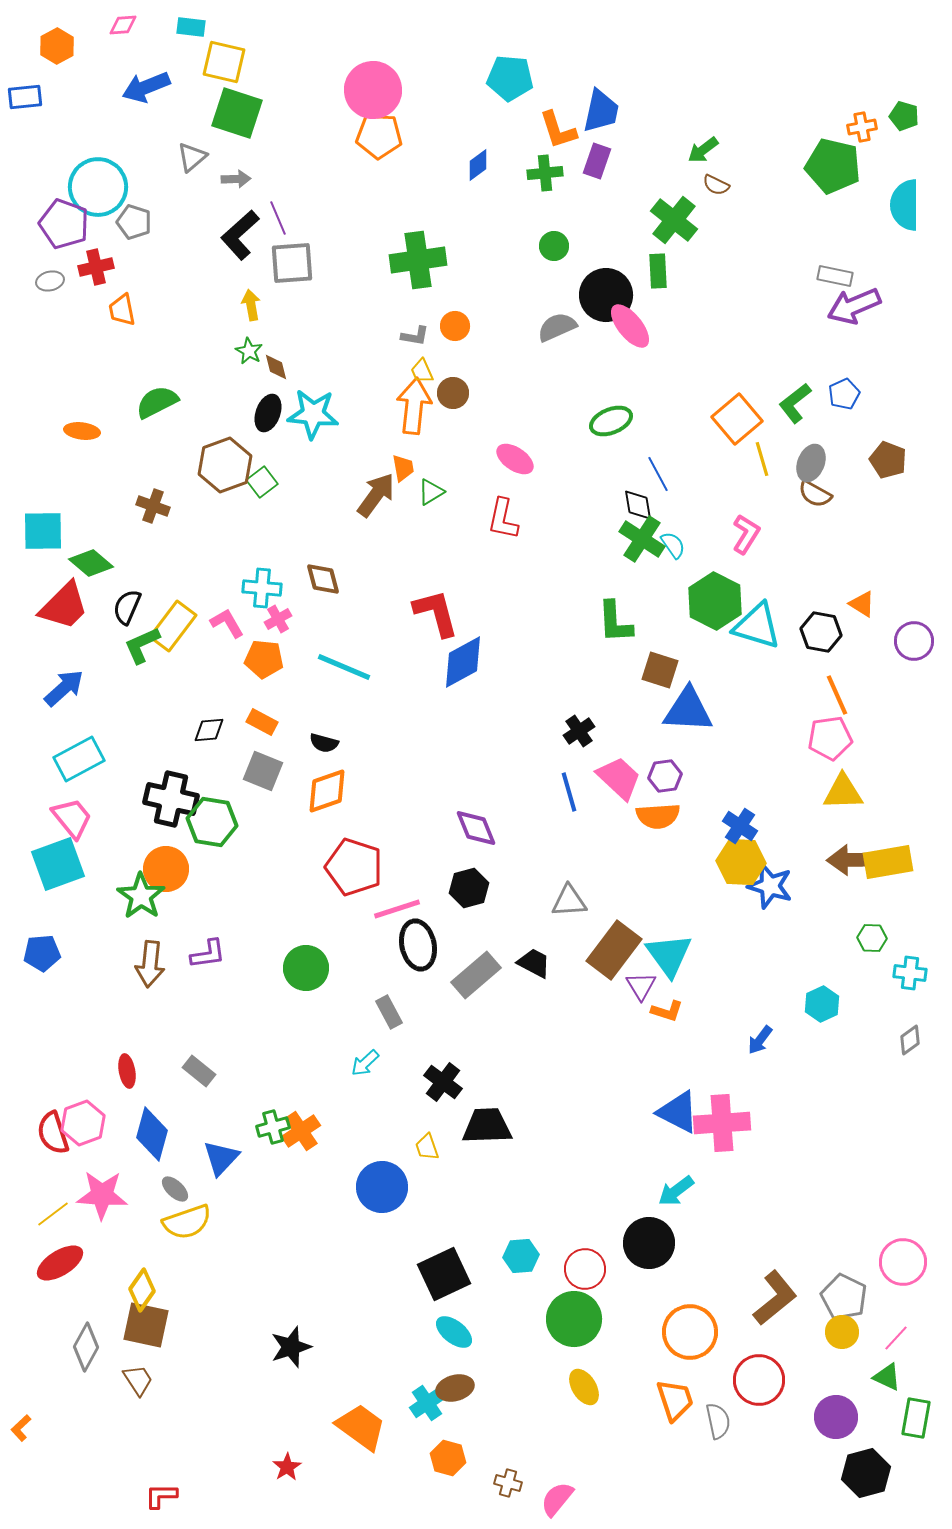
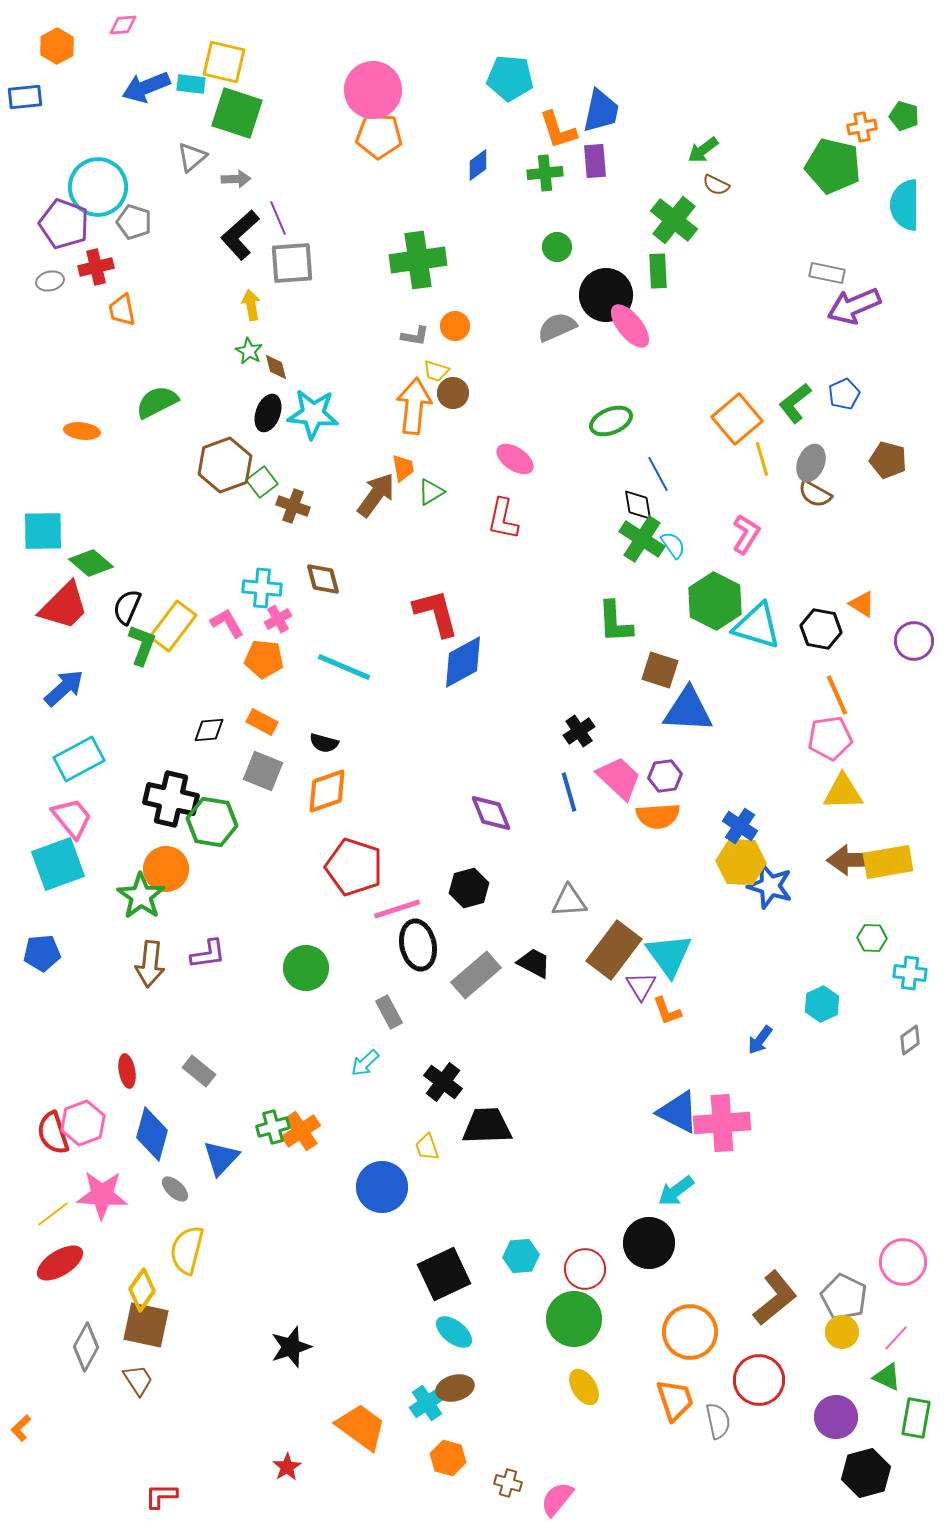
cyan rectangle at (191, 27): moved 57 px down
purple rectangle at (597, 161): moved 2 px left; rotated 24 degrees counterclockwise
green circle at (554, 246): moved 3 px right, 1 px down
gray rectangle at (835, 276): moved 8 px left, 3 px up
yellow trapezoid at (422, 371): moved 14 px right; rotated 48 degrees counterclockwise
brown pentagon at (888, 460): rotated 6 degrees counterclockwise
brown cross at (153, 506): moved 140 px right
black hexagon at (821, 632): moved 3 px up
green L-shape at (142, 645): rotated 135 degrees clockwise
purple diamond at (476, 828): moved 15 px right, 15 px up
orange L-shape at (667, 1011): rotated 52 degrees clockwise
yellow semicircle at (187, 1222): moved 28 px down; rotated 123 degrees clockwise
